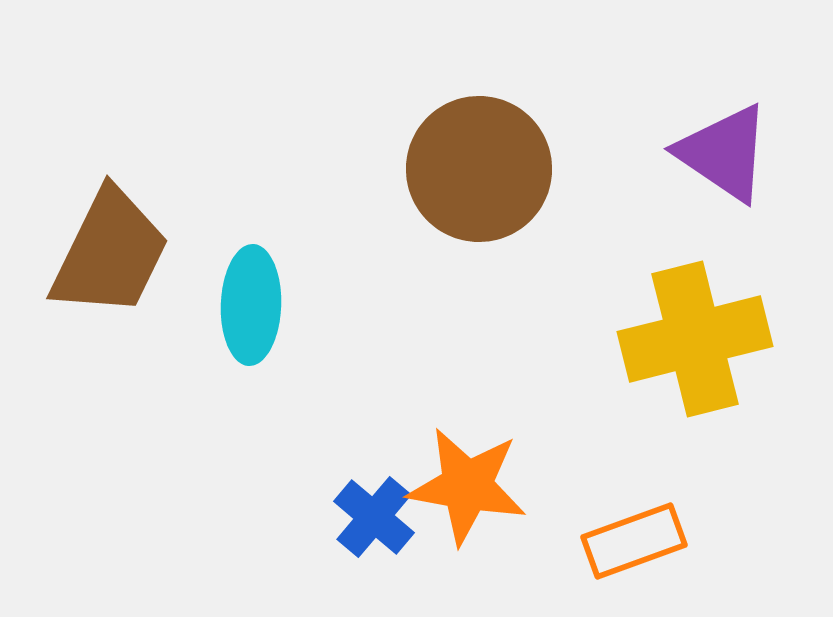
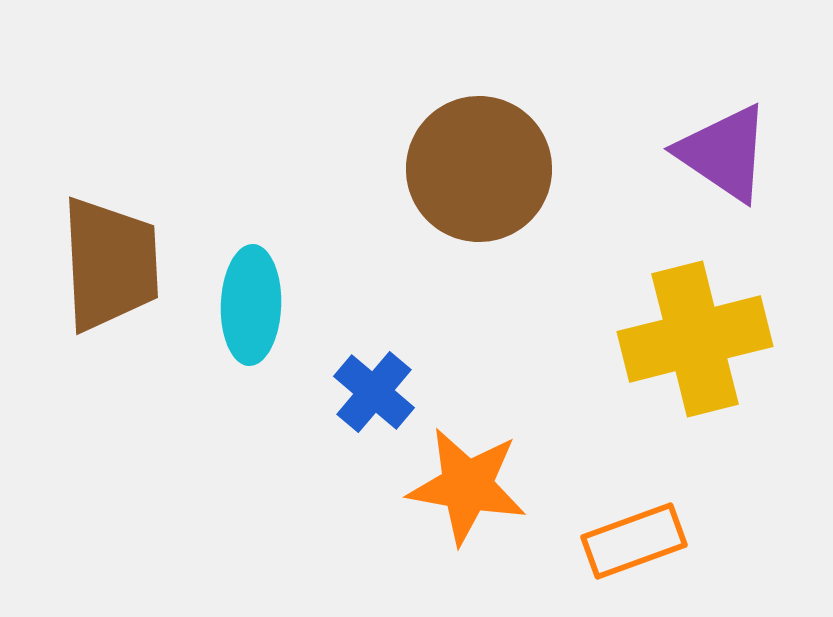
brown trapezoid: moved 11 px down; rotated 29 degrees counterclockwise
blue cross: moved 125 px up
